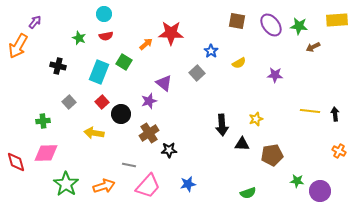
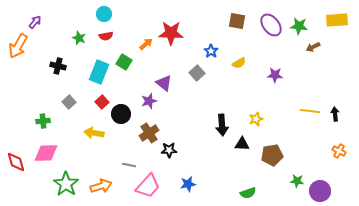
orange arrow at (104, 186): moved 3 px left
